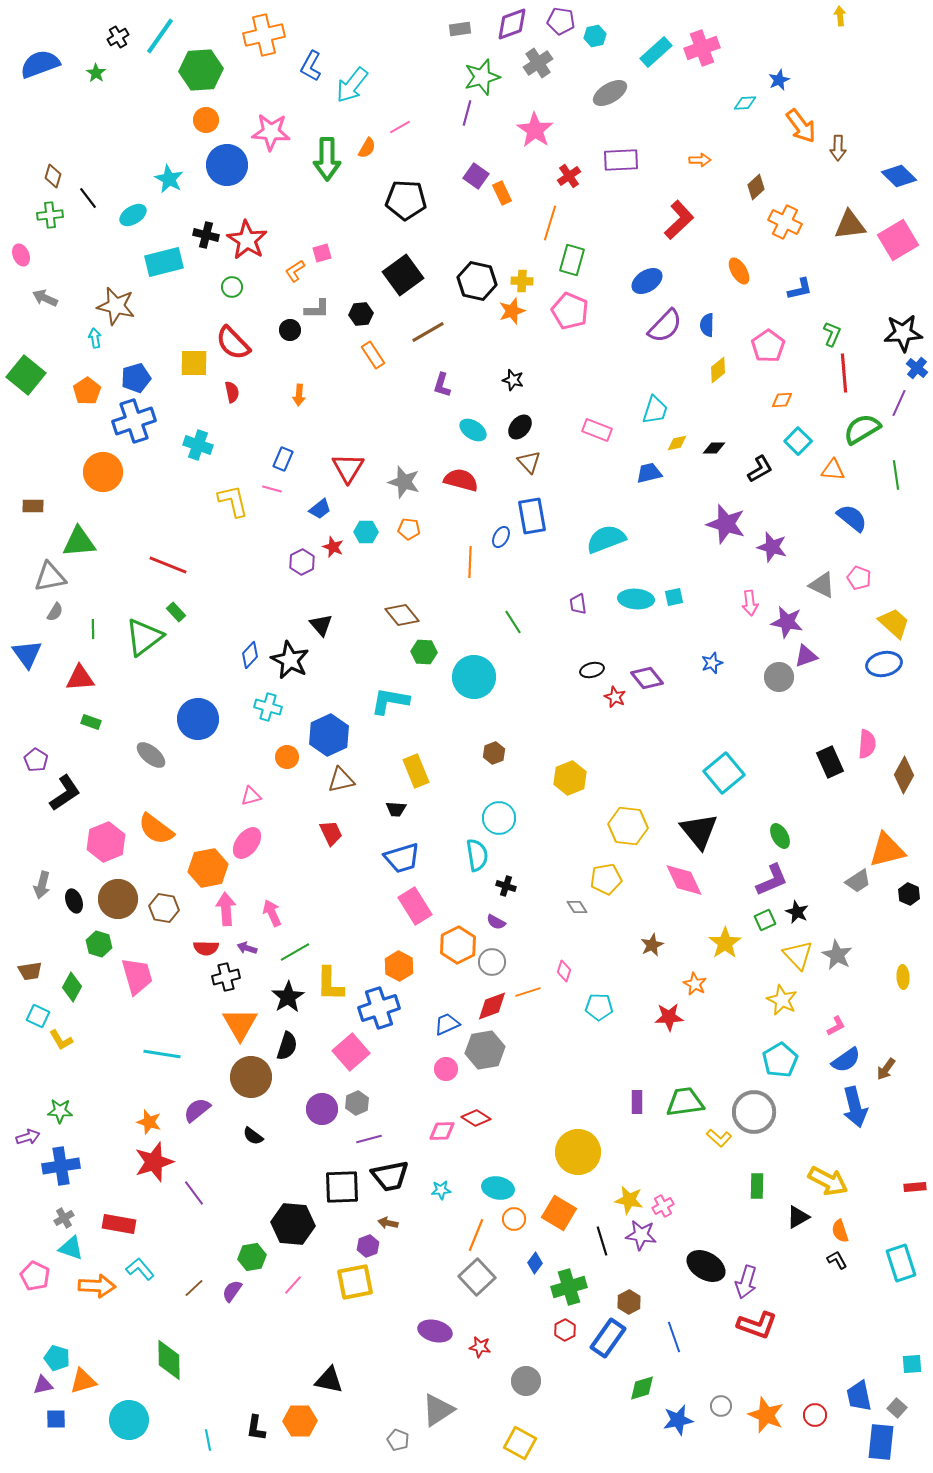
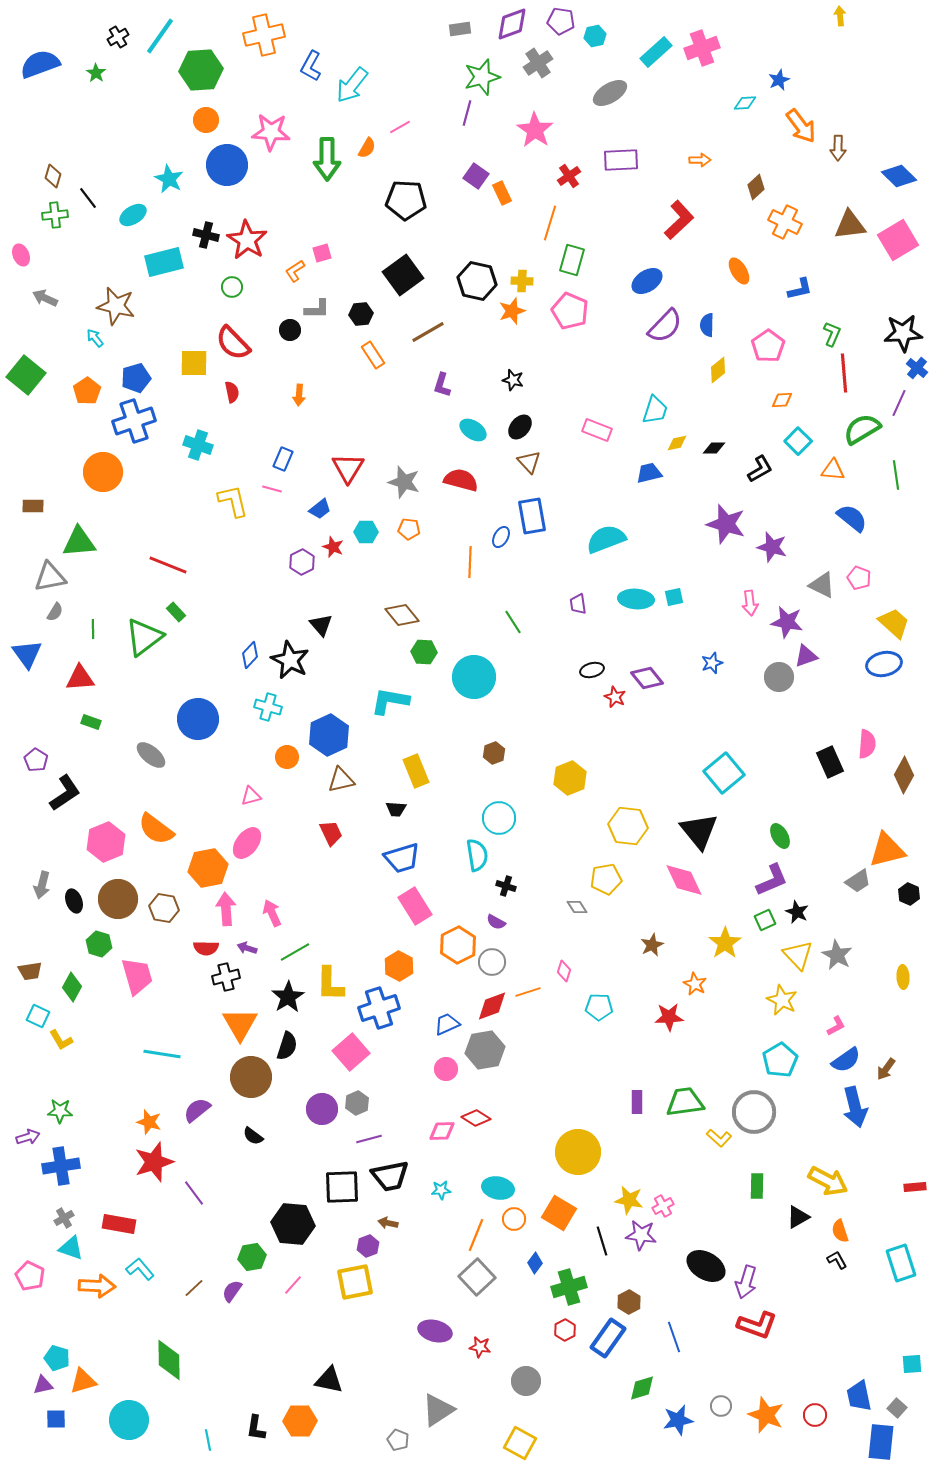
green cross at (50, 215): moved 5 px right
cyan arrow at (95, 338): rotated 30 degrees counterclockwise
pink pentagon at (35, 1276): moved 5 px left
